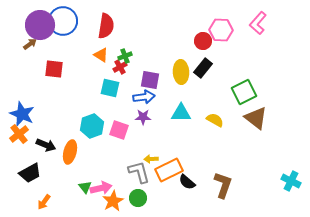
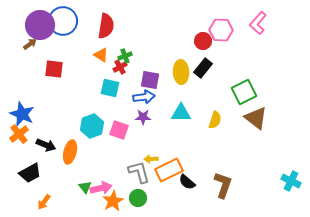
yellow semicircle: rotated 78 degrees clockwise
